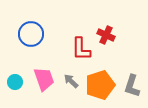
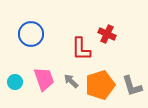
red cross: moved 1 px right, 1 px up
gray L-shape: rotated 35 degrees counterclockwise
